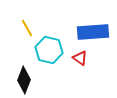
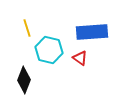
yellow line: rotated 12 degrees clockwise
blue rectangle: moved 1 px left
